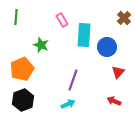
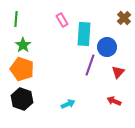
green line: moved 2 px down
cyan rectangle: moved 1 px up
green star: moved 18 px left; rotated 14 degrees clockwise
orange pentagon: rotated 30 degrees counterclockwise
purple line: moved 17 px right, 15 px up
black hexagon: moved 1 px left, 1 px up; rotated 20 degrees counterclockwise
